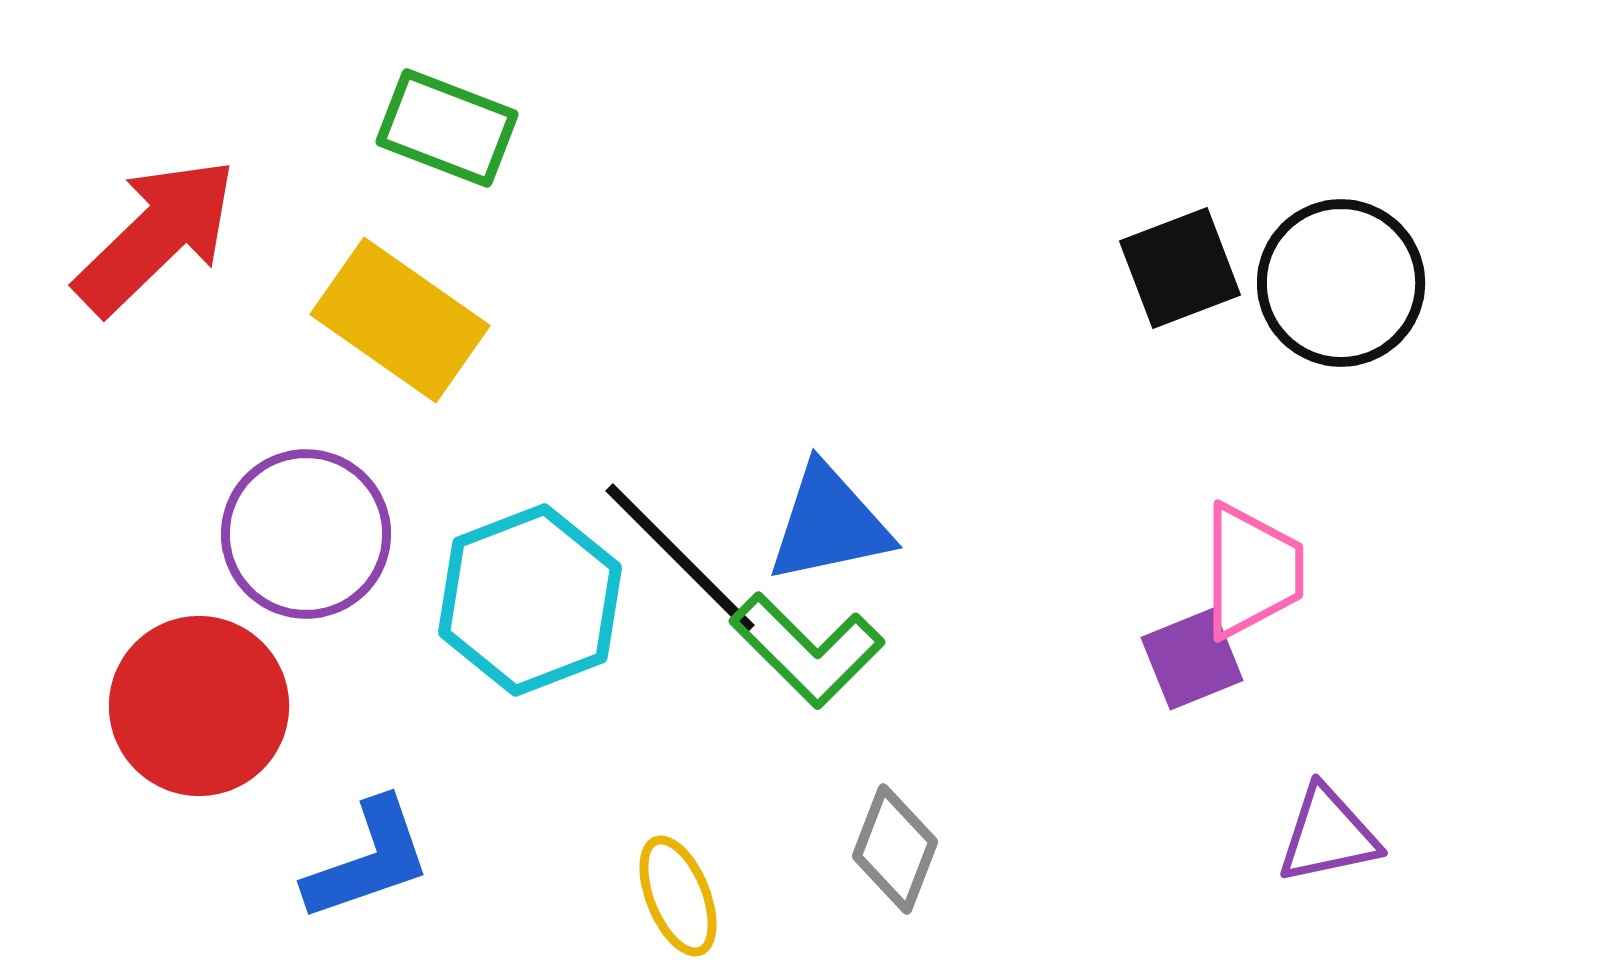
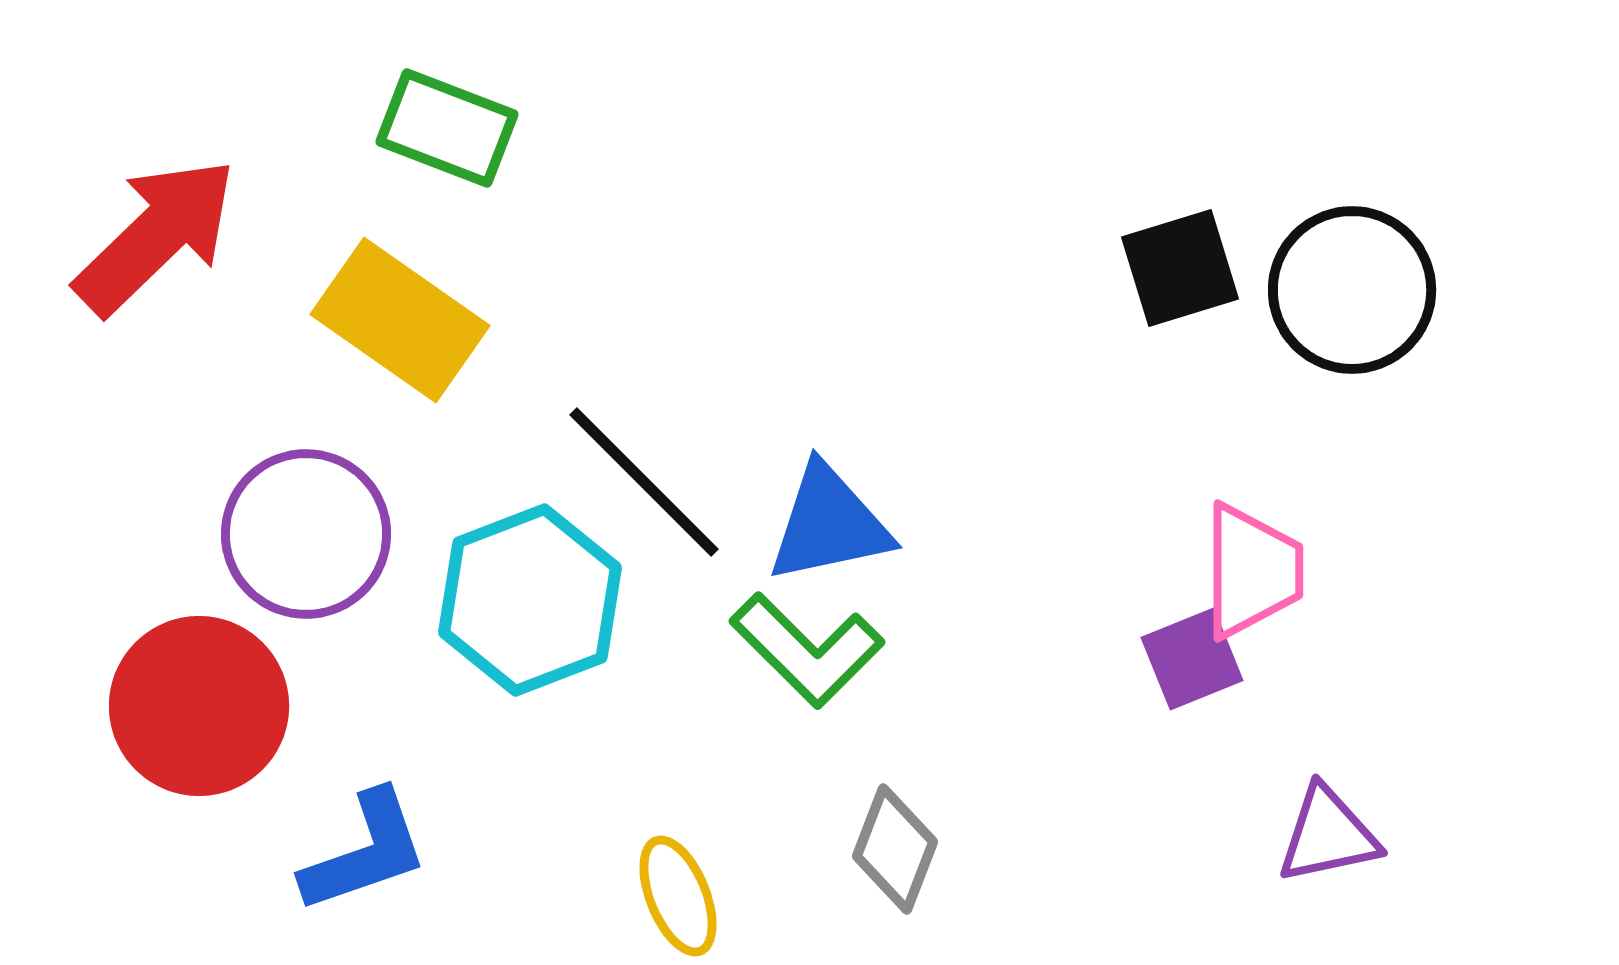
black square: rotated 4 degrees clockwise
black circle: moved 11 px right, 7 px down
black line: moved 36 px left, 76 px up
blue L-shape: moved 3 px left, 8 px up
